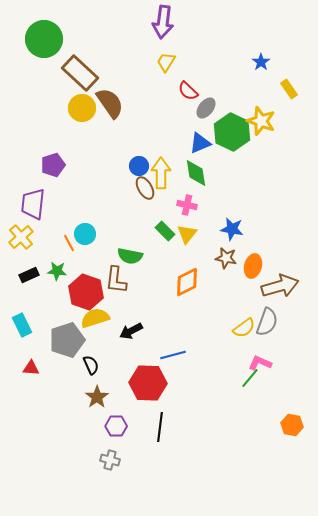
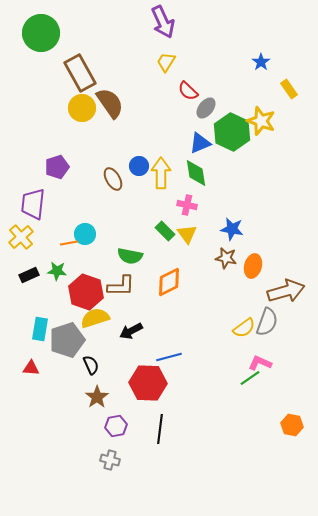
purple arrow at (163, 22): rotated 32 degrees counterclockwise
green circle at (44, 39): moved 3 px left, 6 px up
brown rectangle at (80, 73): rotated 18 degrees clockwise
purple pentagon at (53, 165): moved 4 px right, 2 px down
brown ellipse at (145, 188): moved 32 px left, 9 px up
yellow triangle at (187, 234): rotated 15 degrees counterclockwise
orange line at (69, 243): rotated 72 degrees counterclockwise
brown L-shape at (116, 280): moved 5 px right, 6 px down; rotated 96 degrees counterclockwise
orange diamond at (187, 282): moved 18 px left
brown arrow at (280, 286): moved 6 px right, 5 px down
cyan rectangle at (22, 325): moved 18 px right, 4 px down; rotated 35 degrees clockwise
blue line at (173, 355): moved 4 px left, 2 px down
green line at (250, 378): rotated 15 degrees clockwise
purple hexagon at (116, 426): rotated 10 degrees counterclockwise
black line at (160, 427): moved 2 px down
